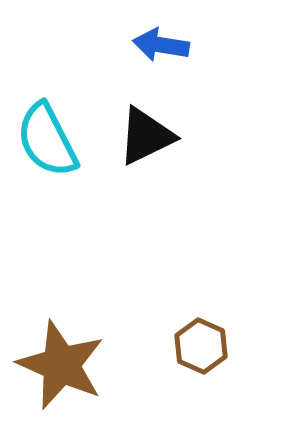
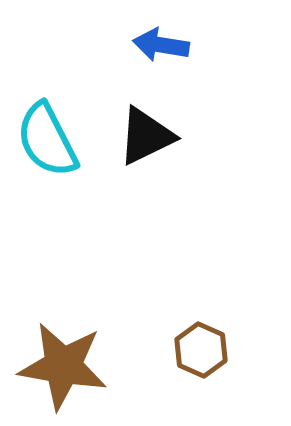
brown hexagon: moved 4 px down
brown star: moved 2 px right, 1 px down; rotated 14 degrees counterclockwise
